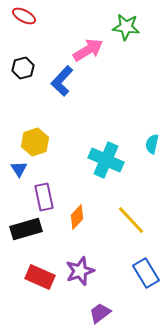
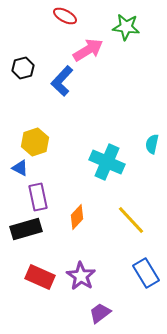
red ellipse: moved 41 px right
cyan cross: moved 1 px right, 2 px down
blue triangle: moved 1 px right, 1 px up; rotated 30 degrees counterclockwise
purple rectangle: moved 6 px left
purple star: moved 1 px right, 5 px down; rotated 20 degrees counterclockwise
